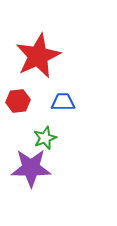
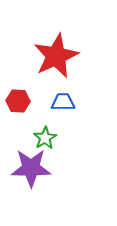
red star: moved 18 px right
red hexagon: rotated 10 degrees clockwise
green star: rotated 10 degrees counterclockwise
